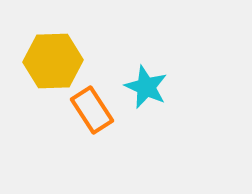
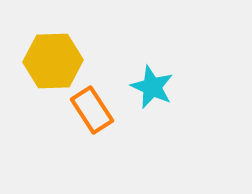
cyan star: moved 6 px right
